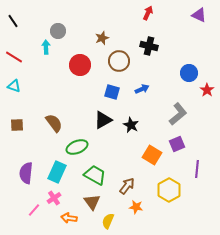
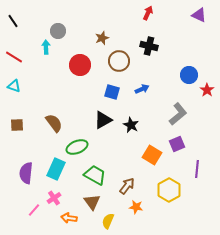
blue circle: moved 2 px down
cyan rectangle: moved 1 px left, 3 px up
